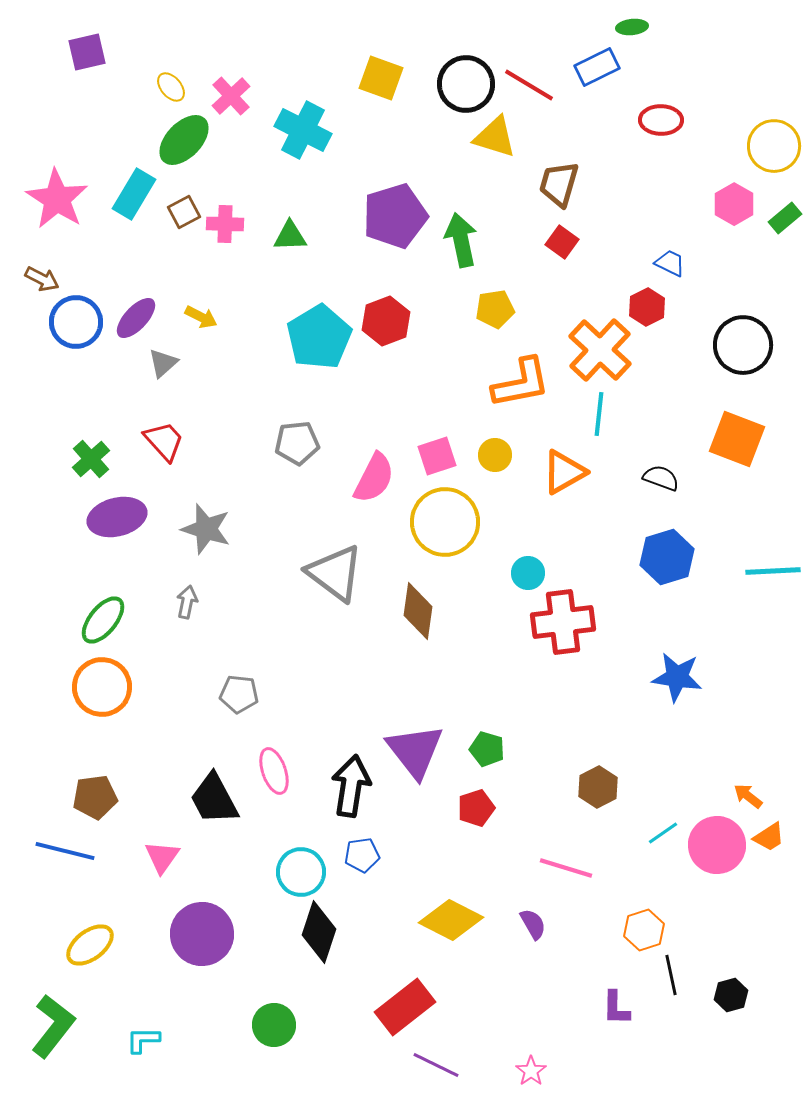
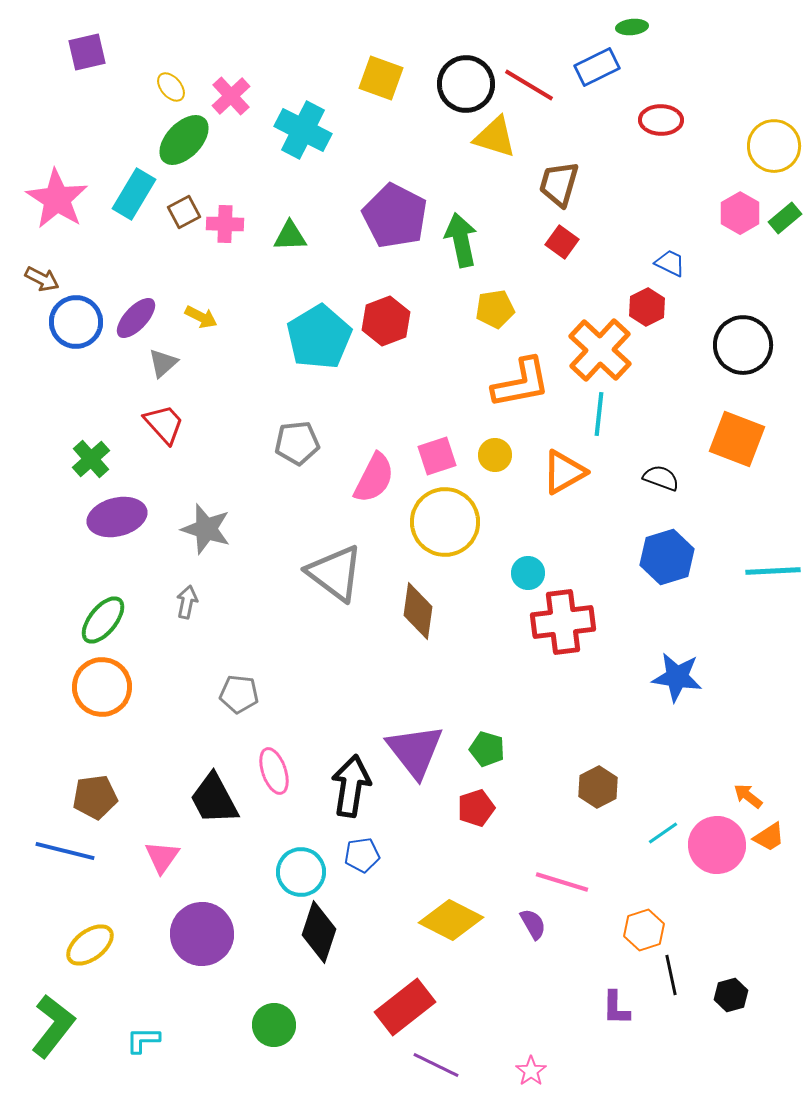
pink hexagon at (734, 204): moved 6 px right, 9 px down
purple pentagon at (395, 216): rotated 28 degrees counterclockwise
red trapezoid at (164, 441): moved 17 px up
pink line at (566, 868): moved 4 px left, 14 px down
